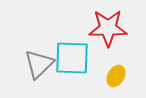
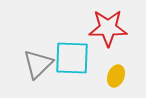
gray triangle: moved 1 px left
yellow ellipse: rotated 10 degrees counterclockwise
